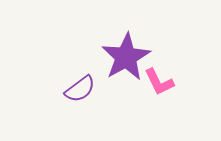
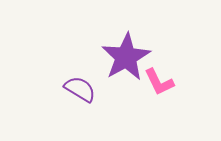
purple semicircle: rotated 112 degrees counterclockwise
